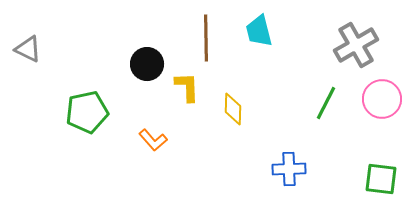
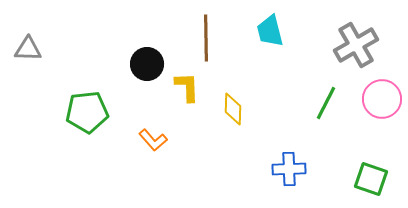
cyan trapezoid: moved 11 px right
gray triangle: rotated 24 degrees counterclockwise
green pentagon: rotated 6 degrees clockwise
green square: moved 10 px left; rotated 12 degrees clockwise
